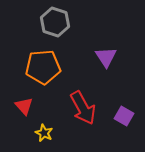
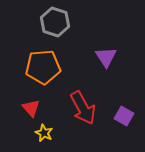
red triangle: moved 7 px right, 2 px down
